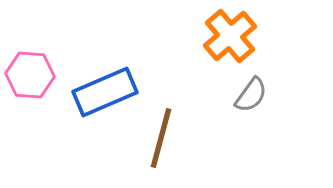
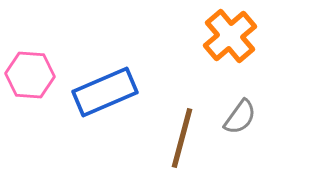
gray semicircle: moved 11 px left, 22 px down
brown line: moved 21 px right
